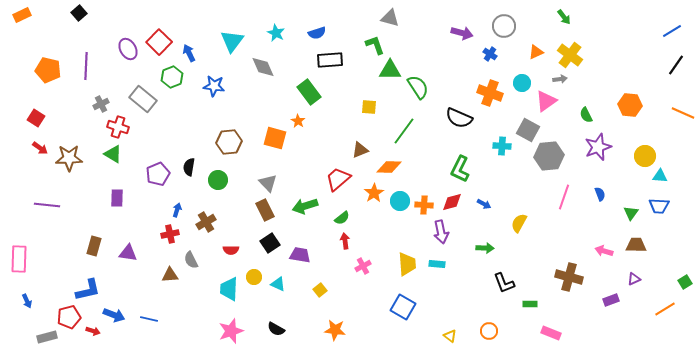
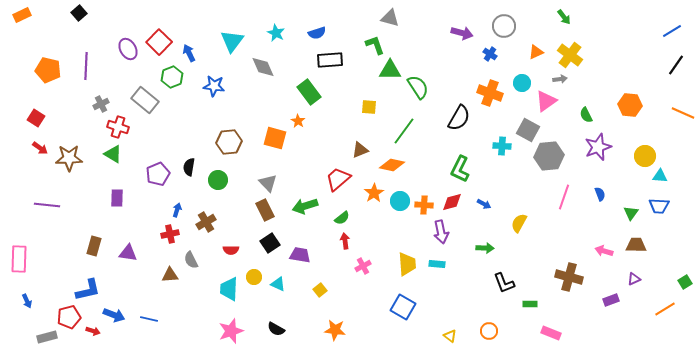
gray rectangle at (143, 99): moved 2 px right, 1 px down
black semicircle at (459, 118): rotated 84 degrees counterclockwise
orange diamond at (389, 167): moved 3 px right, 2 px up; rotated 10 degrees clockwise
